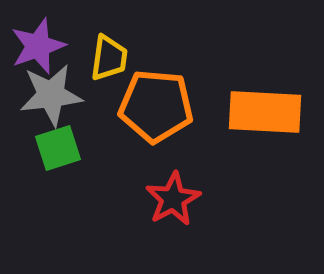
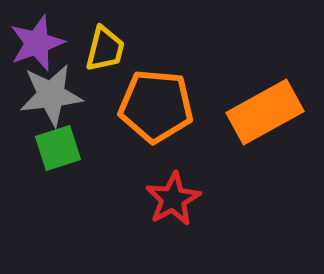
purple star: moved 1 px left, 3 px up
yellow trapezoid: moved 4 px left, 9 px up; rotated 6 degrees clockwise
orange rectangle: rotated 32 degrees counterclockwise
